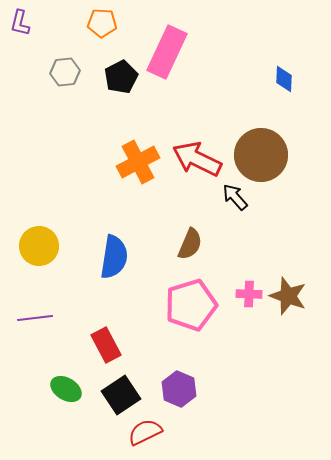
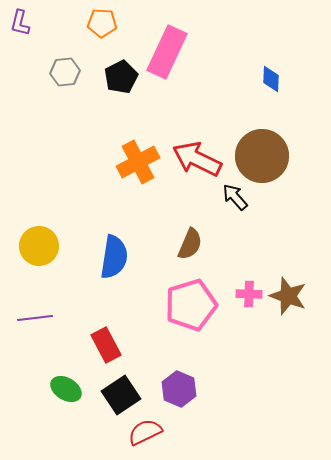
blue diamond: moved 13 px left
brown circle: moved 1 px right, 1 px down
